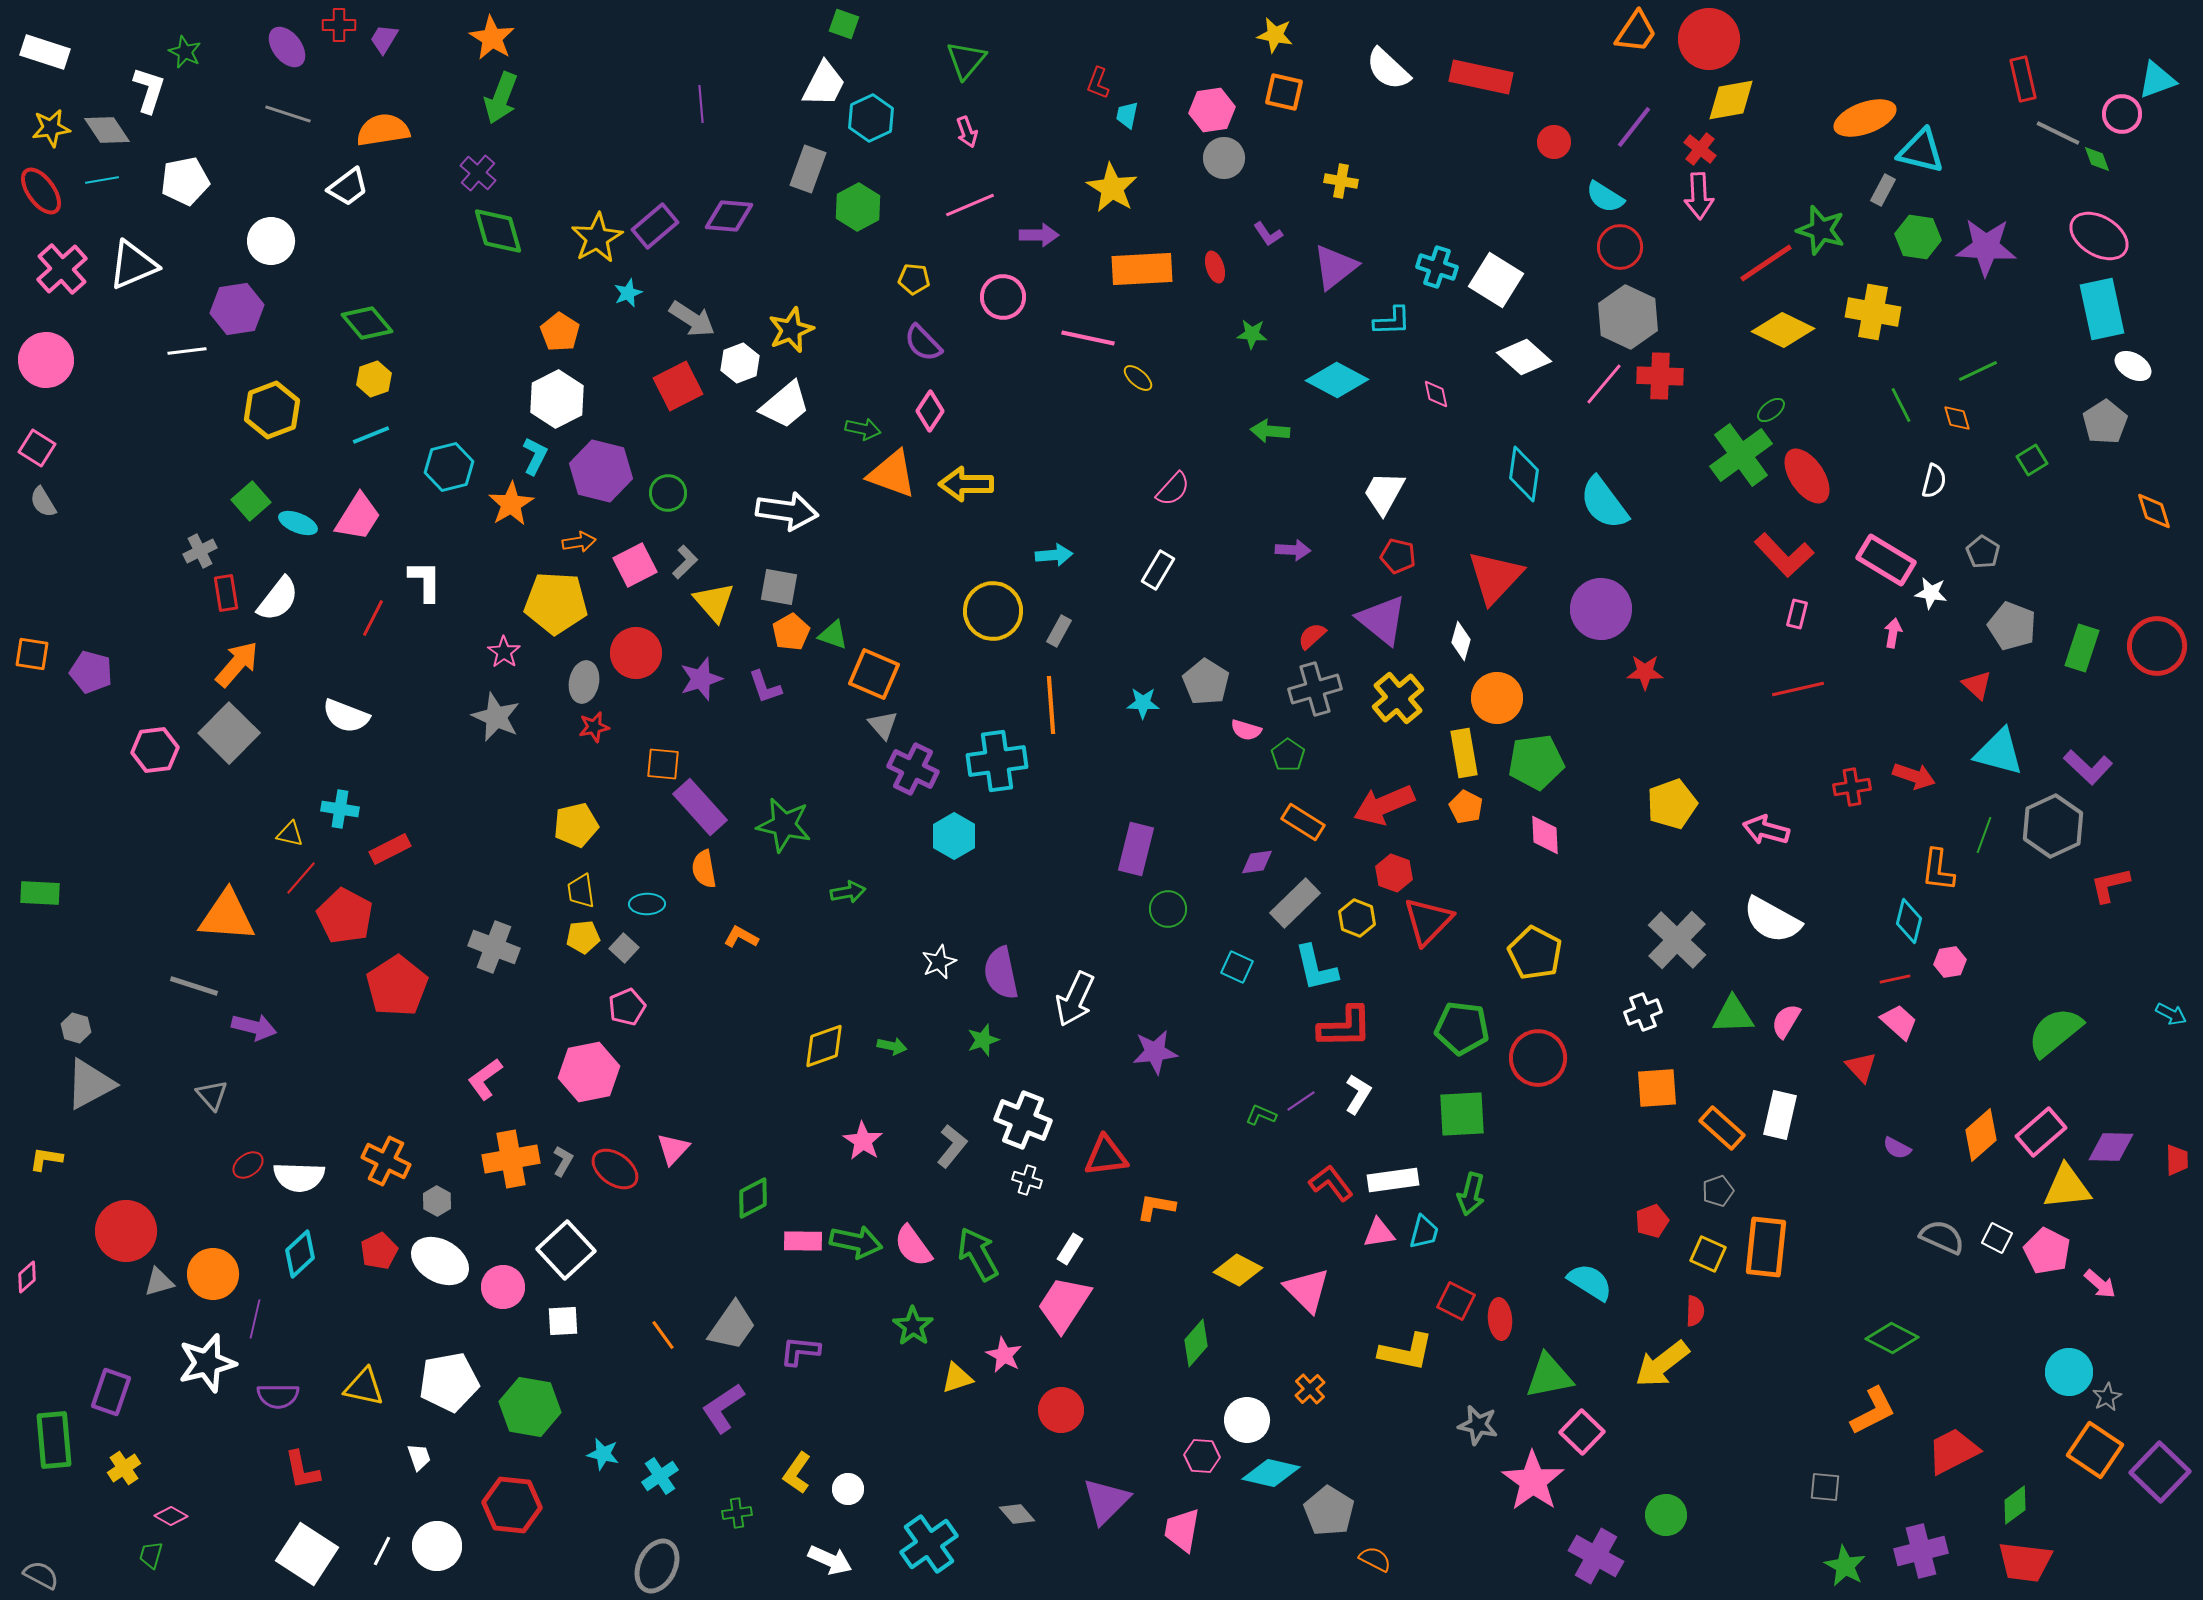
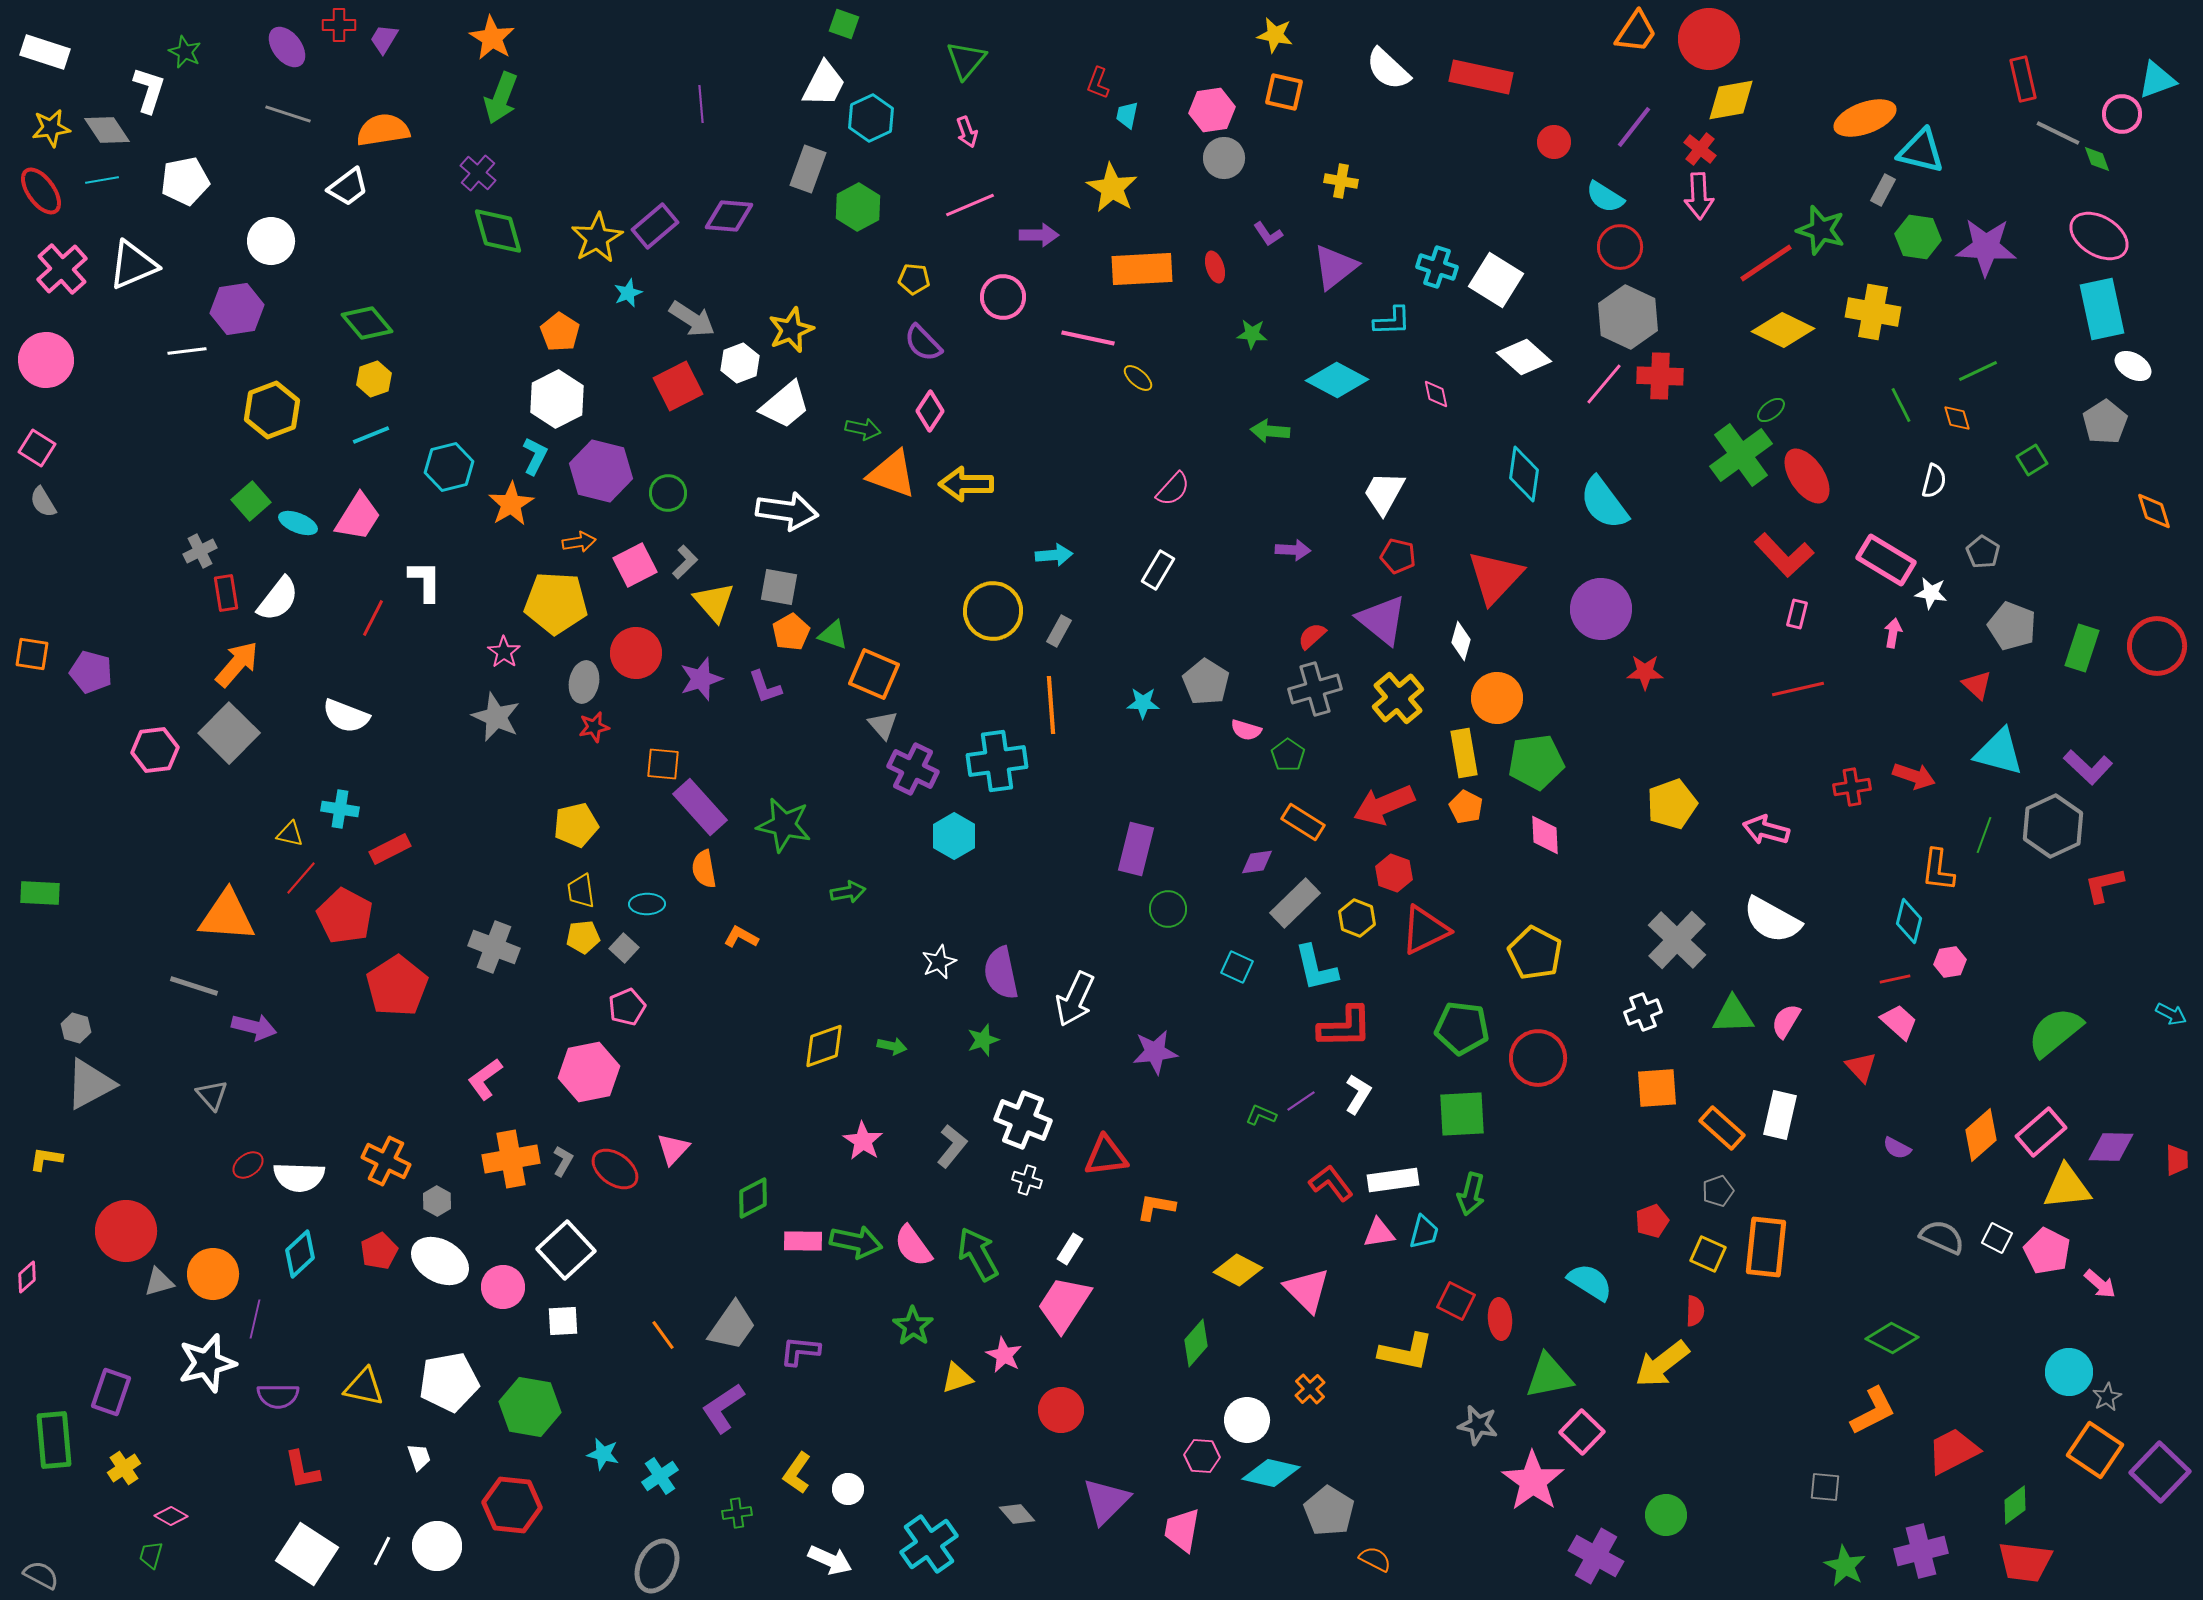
red L-shape at (2110, 885): moved 6 px left
red triangle at (1428, 921): moved 3 px left, 9 px down; rotated 20 degrees clockwise
